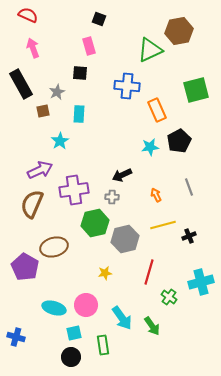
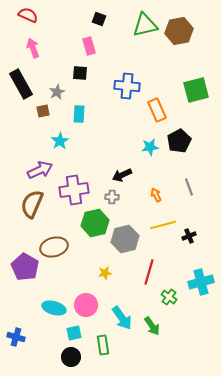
green triangle at (150, 50): moved 5 px left, 25 px up; rotated 12 degrees clockwise
